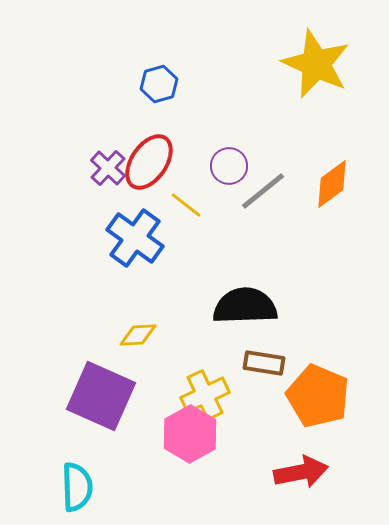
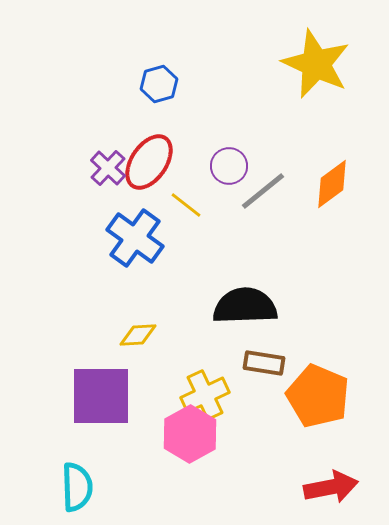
purple square: rotated 24 degrees counterclockwise
red arrow: moved 30 px right, 15 px down
